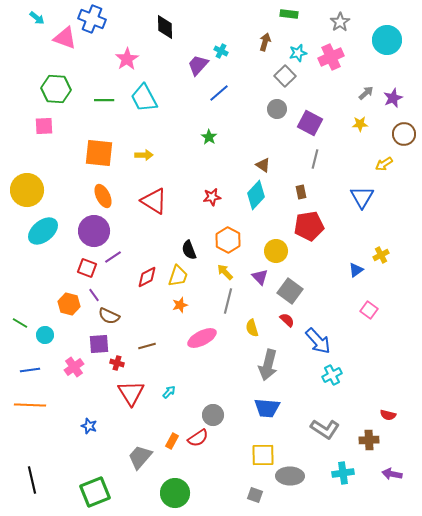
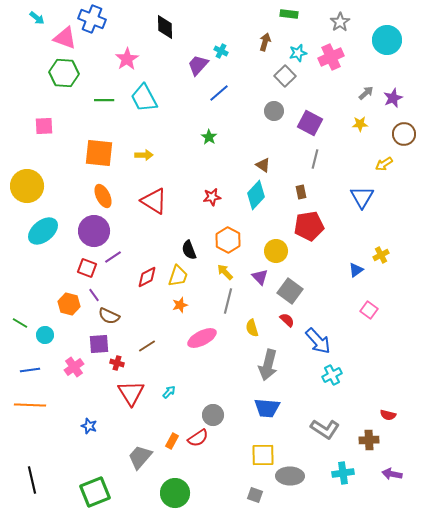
green hexagon at (56, 89): moved 8 px right, 16 px up
gray circle at (277, 109): moved 3 px left, 2 px down
yellow circle at (27, 190): moved 4 px up
brown line at (147, 346): rotated 18 degrees counterclockwise
